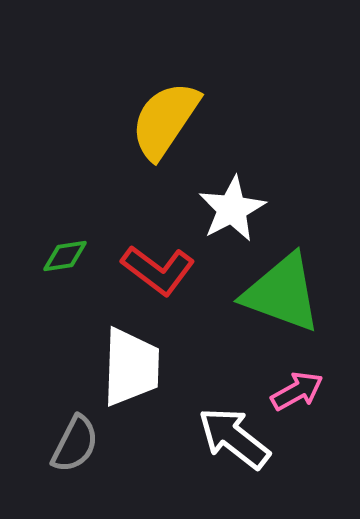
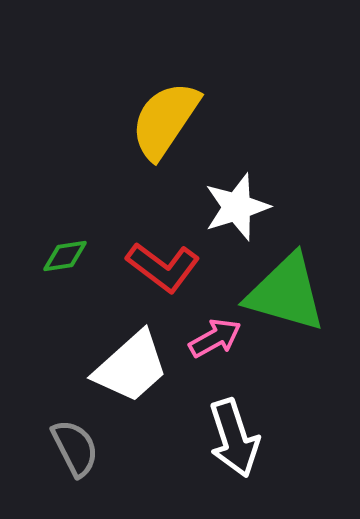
white star: moved 5 px right, 2 px up; rotated 10 degrees clockwise
red L-shape: moved 5 px right, 3 px up
green triangle: moved 4 px right; rotated 4 degrees counterclockwise
white trapezoid: rotated 46 degrees clockwise
pink arrow: moved 82 px left, 53 px up
white arrow: rotated 146 degrees counterclockwise
gray semicircle: moved 4 px down; rotated 54 degrees counterclockwise
